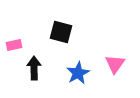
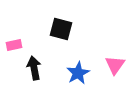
black square: moved 3 px up
pink triangle: moved 1 px down
black arrow: rotated 10 degrees counterclockwise
